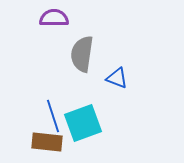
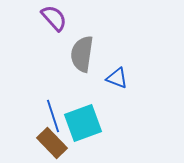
purple semicircle: rotated 48 degrees clockwise
brown rectangle: moved 5 px right, 1 px down; rotated 40 degrees clockwise
